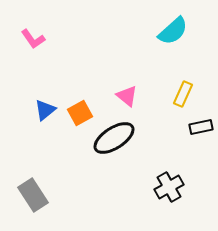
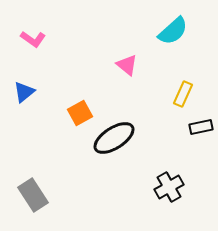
pink L-shape: rotated 20 degrees counterclockwise
pink triangle: moved 31 px up
blue triangle: moved 21 px left, 18 px up
